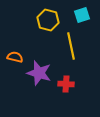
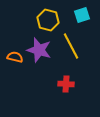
yellow line: rotated 16 degrees counterclockwise
purple star: moved 23 px up
